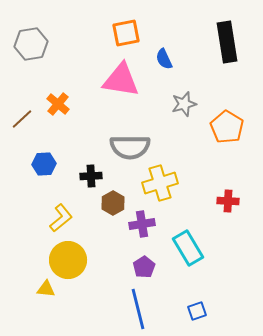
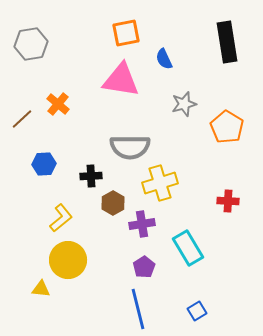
yellow triangle: moved 5 px left
blue square: rotated 12 degrees counterclockwise
